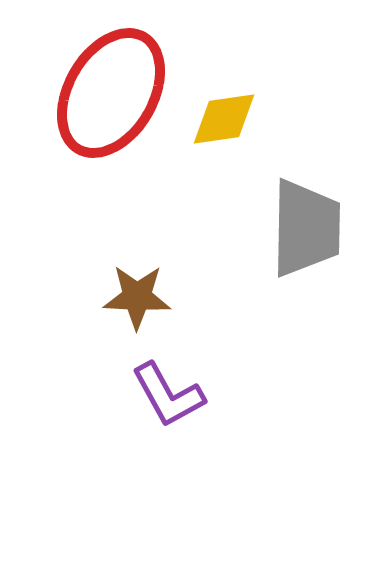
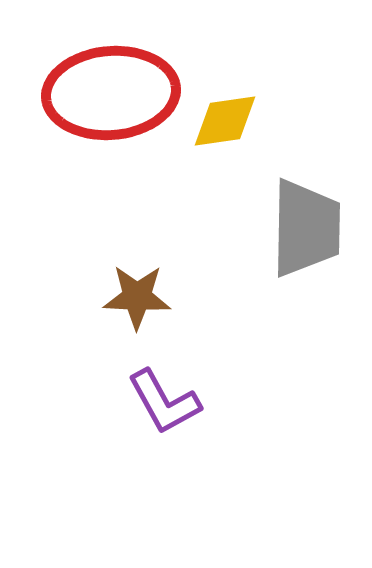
red ellipse: rotated 55 degrees clockwise
yellow diamond: moved 1 px right, 2 px down
purple L-shape: moved 4 px left, 7 px down
